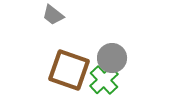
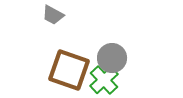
gray trapezoid: rotated 10 degrees counterclockwise
